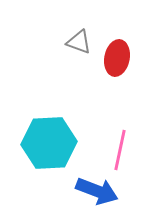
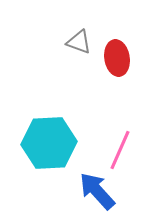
red ellipse: rotated 20 degrees counterclockwise
pink line: rotated 12 degrees clockwise
blue arrow: rotated 153 degrees counterclockwise
